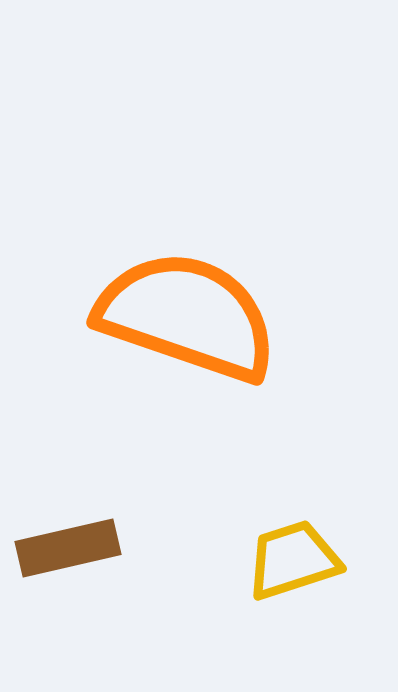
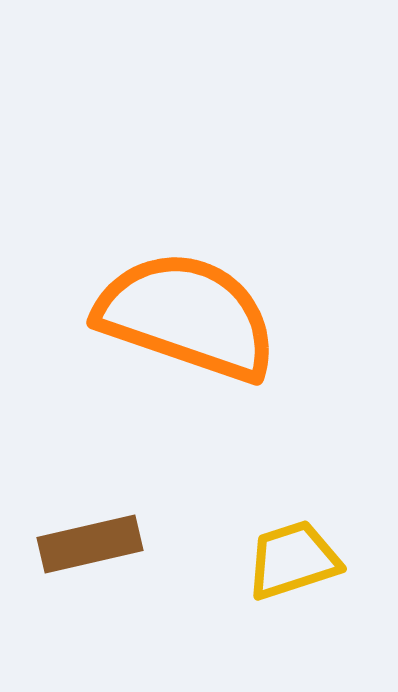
brown rectangle: moved 22 px right, 4 px up
